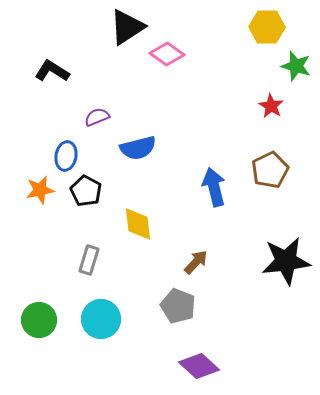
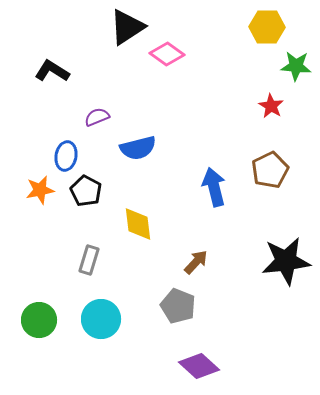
green star: rotated 12 degrees counterclockwise
